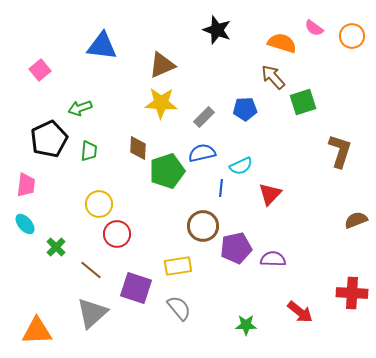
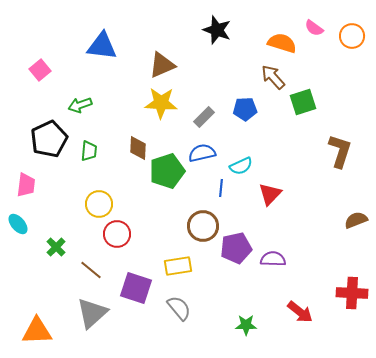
green arrow: moved 3 px up
cyan ellipse: moved 7 px left
